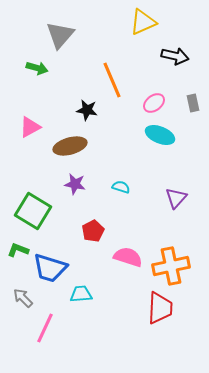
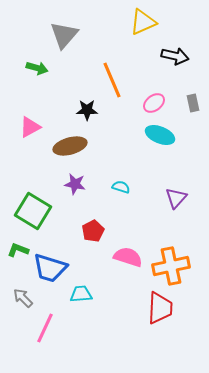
gray triangle: moved 4 px right
black star: rotated 10 degrees counterclockwise
